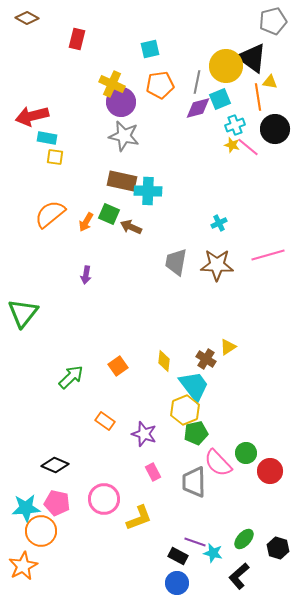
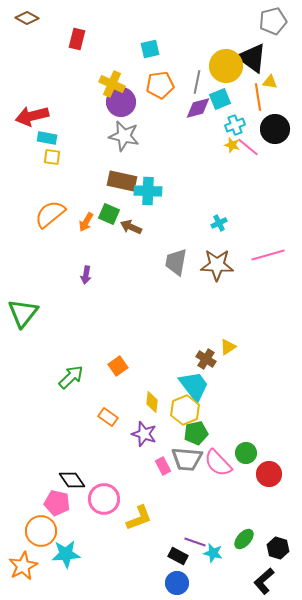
yellow square at (55, 157): moved 3 px left
yellow diamond at (164, 361): moved 12 px left, 41 px down
orange rectangle at (105, 421): moved 3 px right, 4 px up
black diamond at (55, 465): moved 17 px right, 15 px down; rotated 32 degrees clockwise
red circle at (270, 471): moved 1 px left, 3 px down
pink rectangle at (153, 472): moved 10 px right, 6 px up
gray trapezoid at (194, 482): moved 7 px left, 23 px up; rotated 84 degrees counterclockwise
cyan star at (26, 508): moved 40 px right, 46 px down
black L-shape at (239, 576): moved 25 px right, 5 px down
